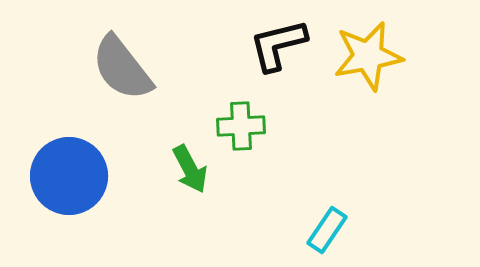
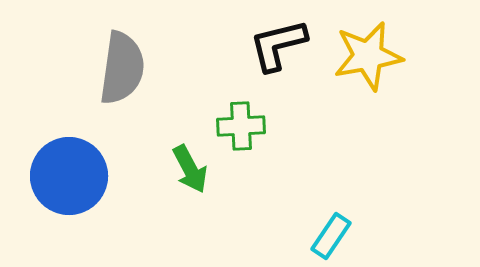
gray semicircle: rotated 134 degrees counterclockwise
cyan rectangle: moved 4 px right, 6 px down
